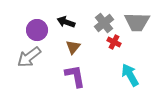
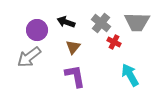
gray cross: moved 3 px left; rotated 12 degrees counterclockwise
